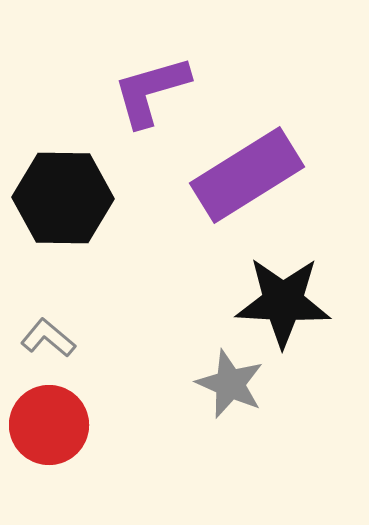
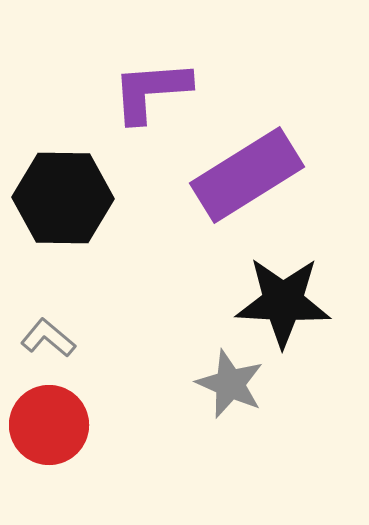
purple L-shape: rotated 12 degrees clockwise
